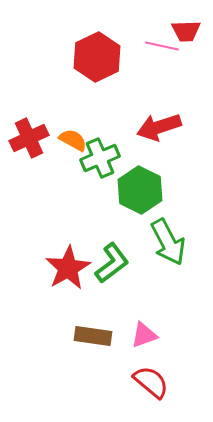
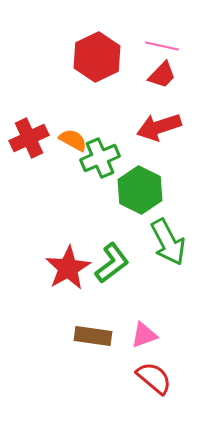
red trapezoid: moved 24 px left, 44 px down; rotated 44 degrees counterclockwise
red semicircle: moved 3 px right, 4 px up
